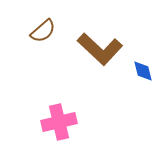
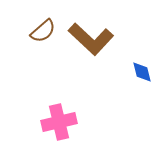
brown L-shape: moved 9 px left, 10 px up
blue diamond: moved 1 px left, 1 px down
